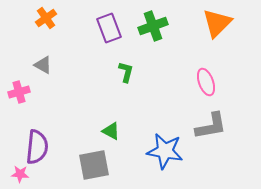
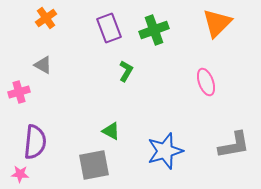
green cross: moved 1 px right, 4 px down
green L-shape: moved 1 px up; rotated 15 degrees clockwise
gray L-shape: moved 23 px right, 19 px down
purple semicircle: moved 2 px left, 5 px up
blue star: rotated 27 degrees counterclockwise
